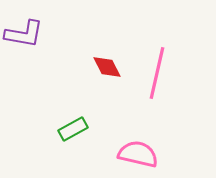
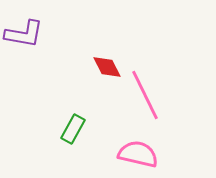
pink line: moved 12 px left, 22 px down; rotated 39 degrees counterclockwise
green rectangle: rotated 32 degrees counterclockwise
